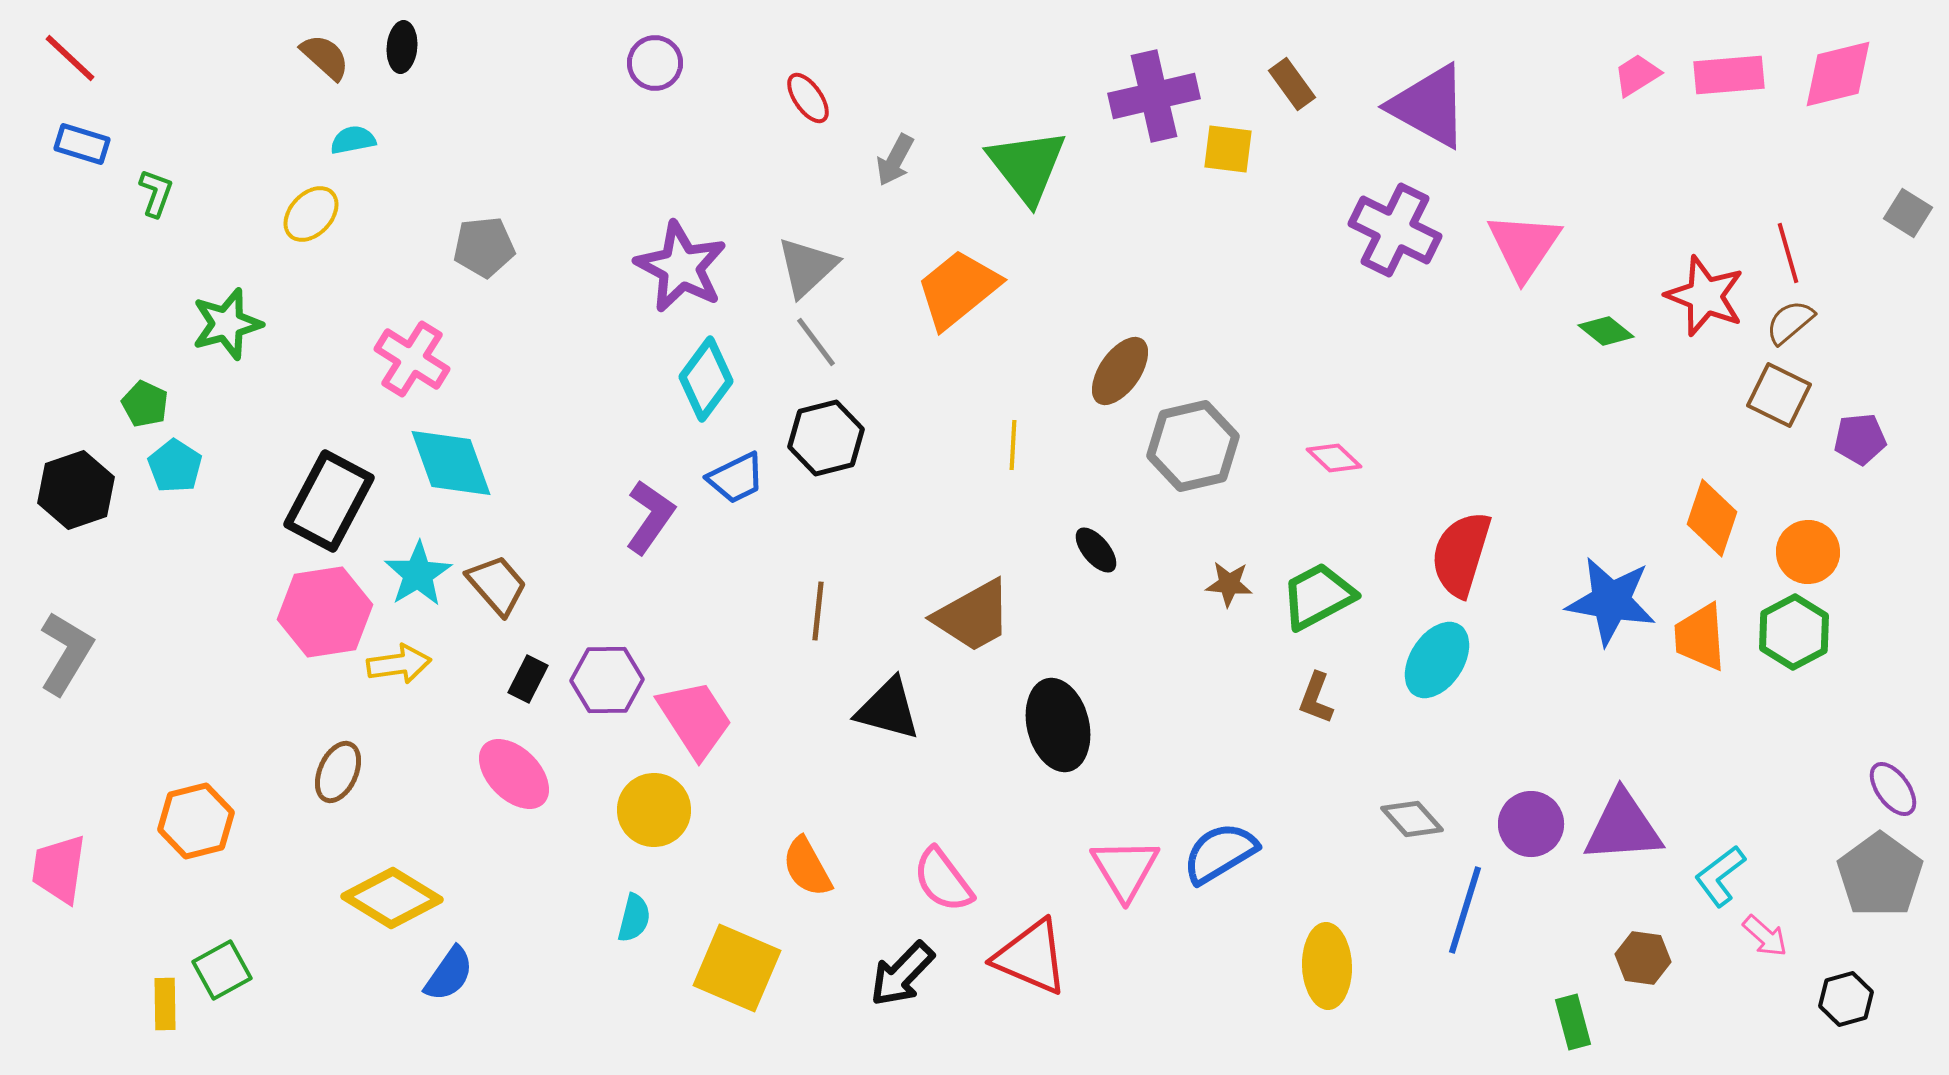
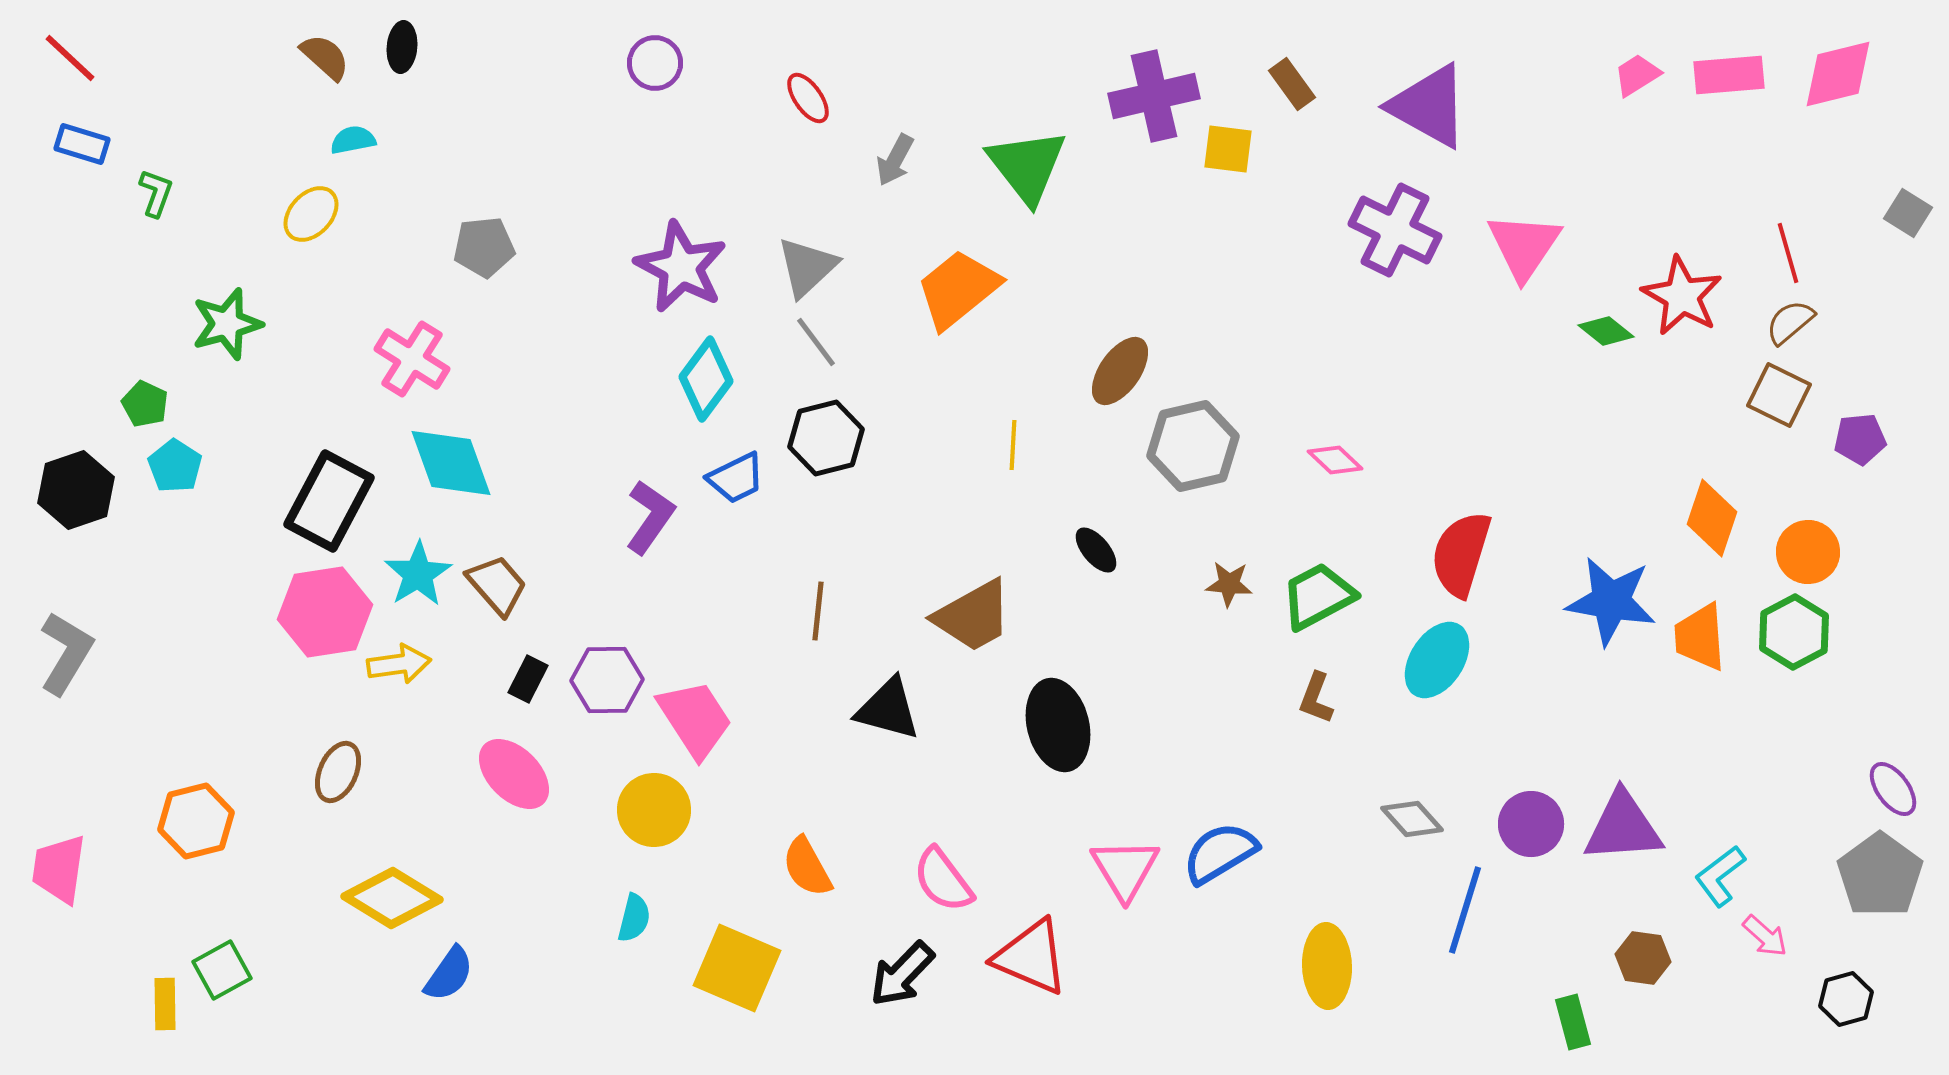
red star at (1705, 296): moved 23 px left; rotated 8 degrees clockwise
pink diamond at (1334, 458): moved 1 px right, 2 px down
